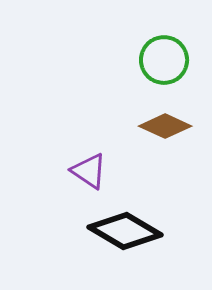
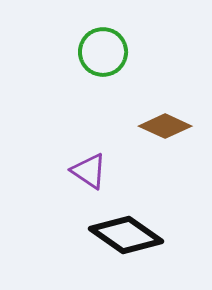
green circle: moved 61 px left, 8 px up
black diamond: moved 1 px right, 4 px down; rotated 4 degrees clockwise
